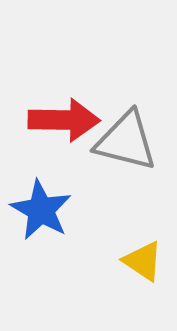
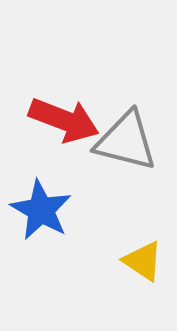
red arrow: rotated 20 degrees clockwise
